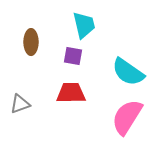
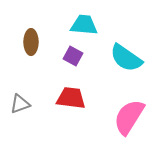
cyan trapezoid: rotated 72 degrees counterclockwise
purple square: rotated 18 degrees clockwise
cyan semicircle: moved 2 px left, 14 px up
red trapezoid: moved 5 px down; rotated 8 degrees clockwise
pink semicircle: moved 2 px right
